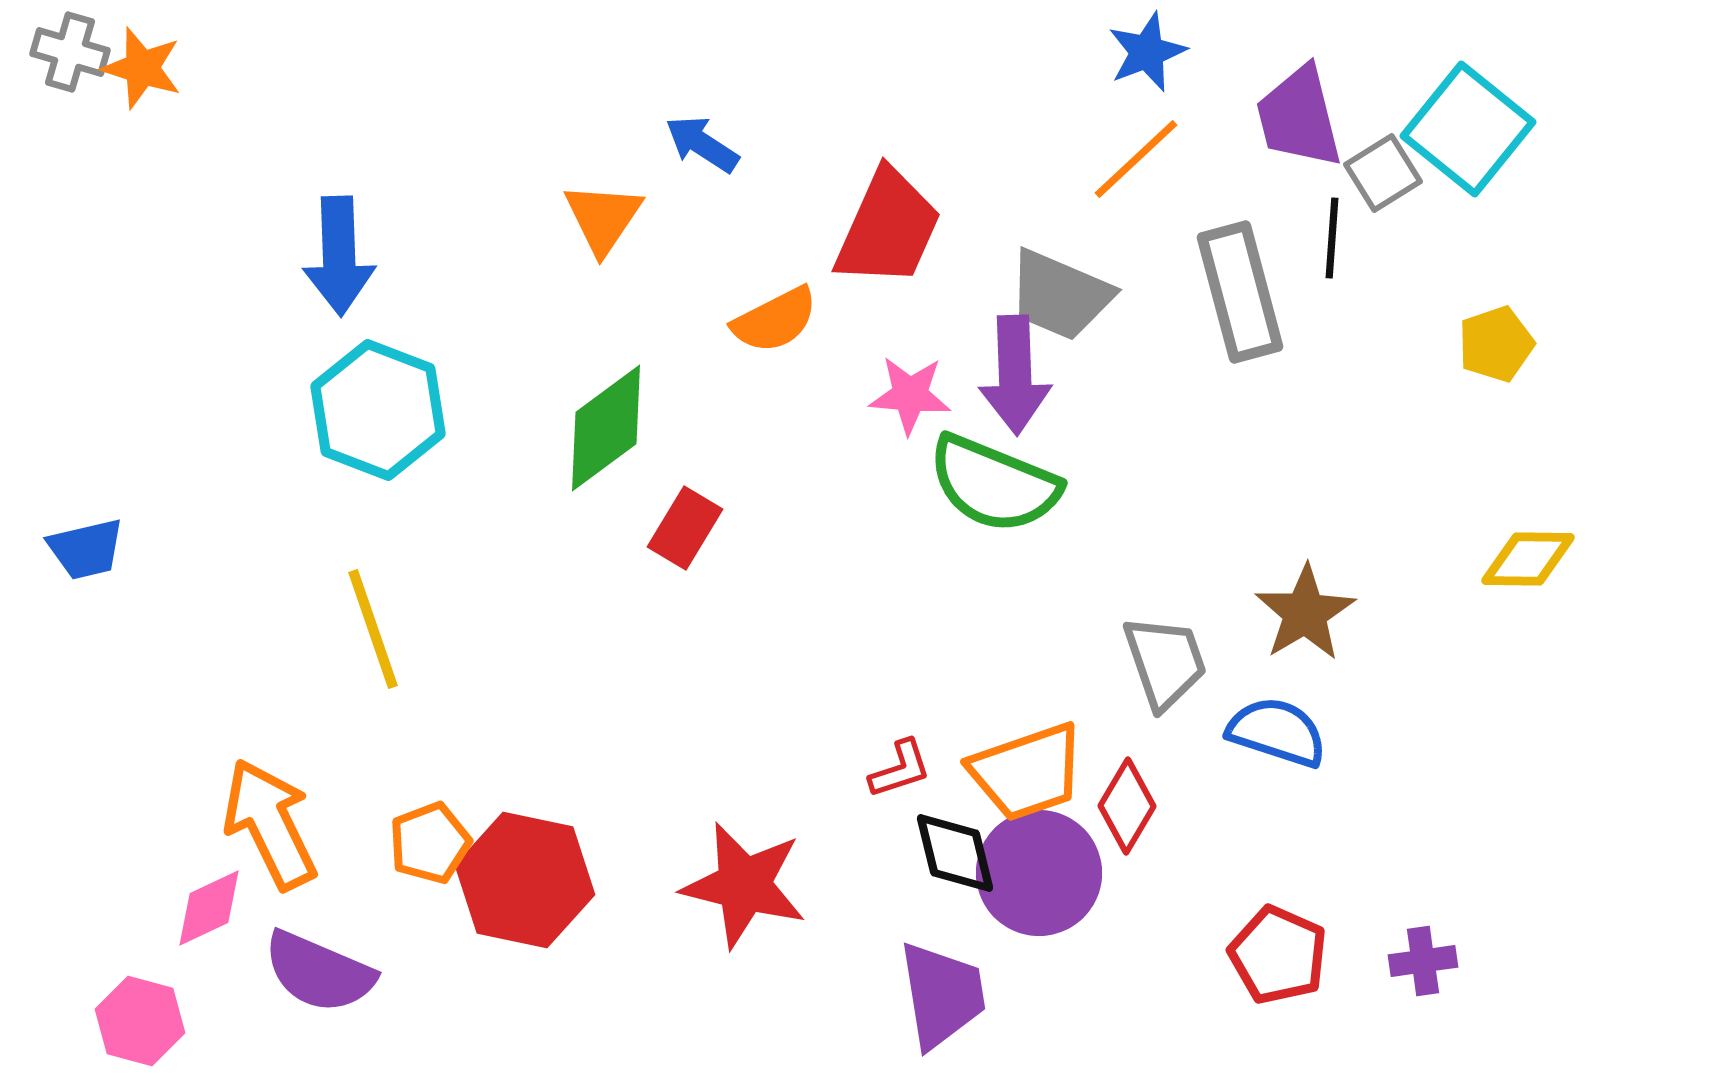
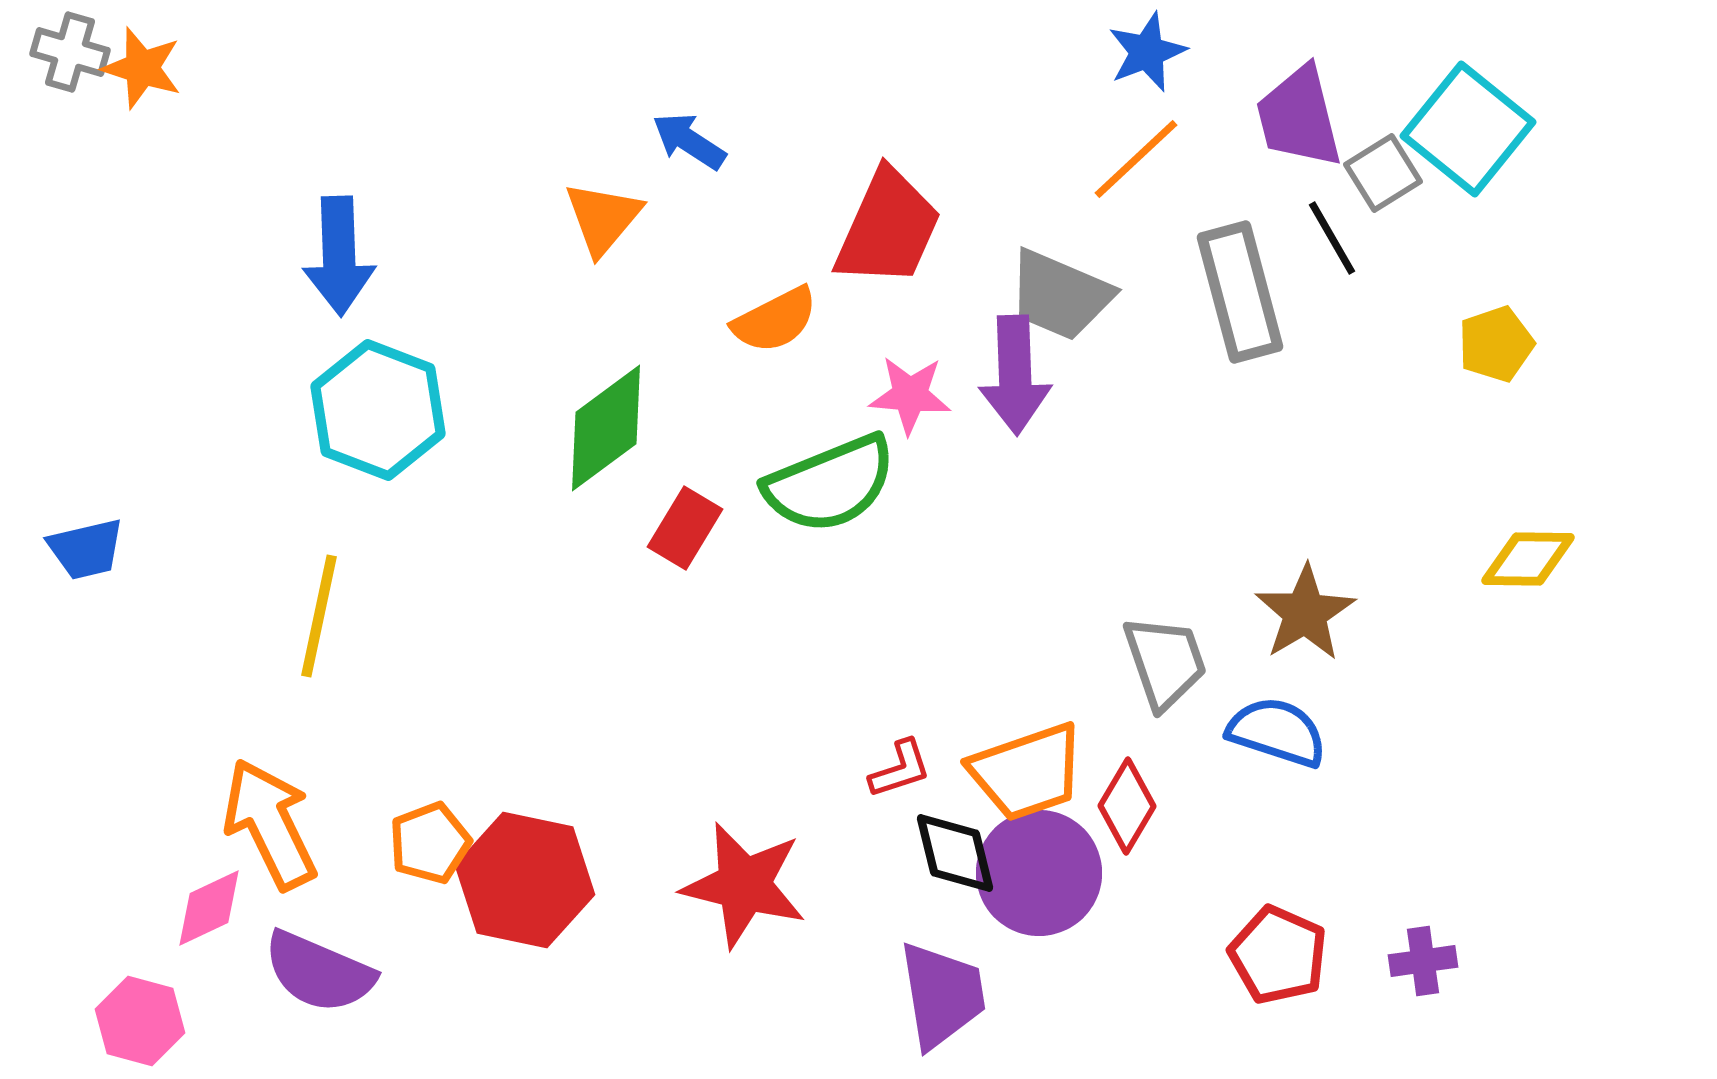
blue arrow at (702, 144): moved 13 px left, 3 px up
orange triangle at (603, 218): rotated 6 degrees clockwise
black line at (1332, 238): rotated 34 degrees counterclockwise
green semicircle at (994, 484): moved 164 px left; rotated 44 degrees counterclockwise
yellow line at (373, 629): moved 54 px left, 13 px up; rotated 31 degrees clockwise
